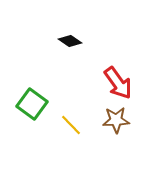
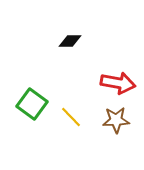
black diamond: rotated 35 degrees counterclockwise
red arrow: rotated 44 degrees counterclockwise
yellow line: moved 8 px up
